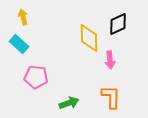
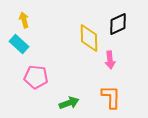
yellow arrow: moved 1 px right, 3 px down
